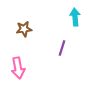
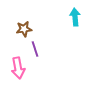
purple line: moved 27 px left, 1 px down; rotated 35 degrees counterclockwise
